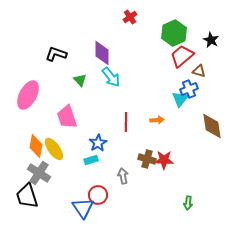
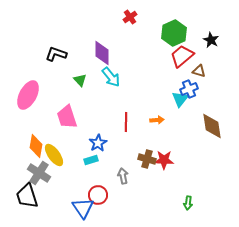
yellow ellipse: moved 6 px down
